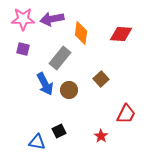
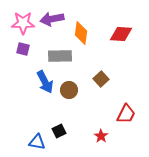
pink star: moved 4 px down
gray rectangle: moved 2 px up; rotated 50 degrees clockwise
blue arrow: moved 2 px up
